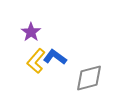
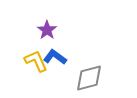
purple star: moved 16 px right, 2 px up
yellow L-shape: rotated 115 degrees clockwise
